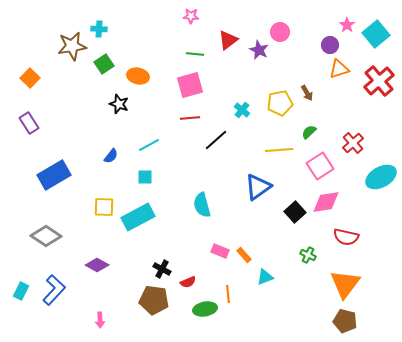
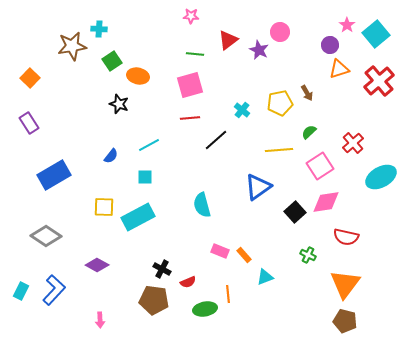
green square at (104, 64): moved 8 px right, 3 px up
